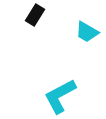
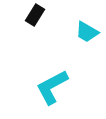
cyan L-shape: moved 8 px left, 9 px up
